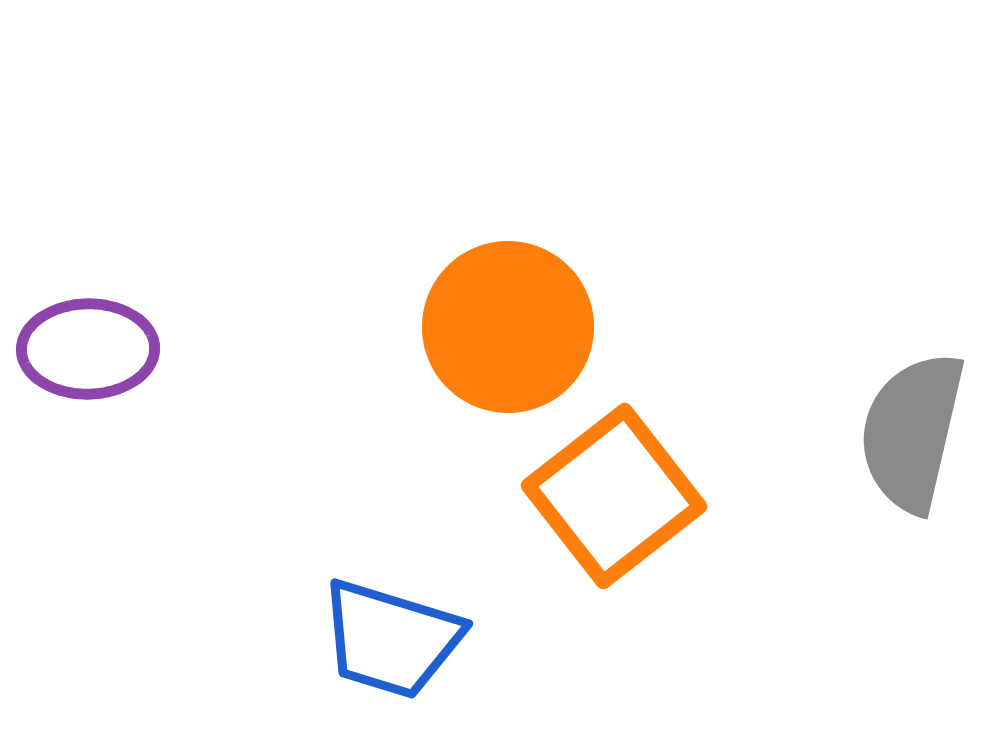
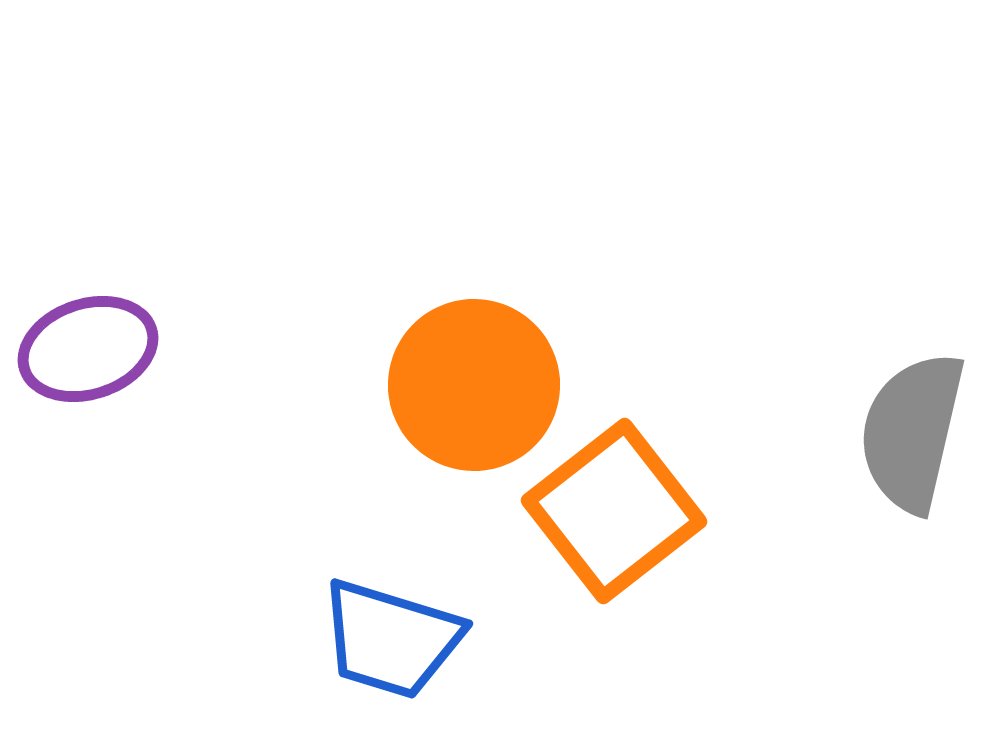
orange circle: moved 34 px left, 58 px down
purple ellipse: rotated 17 degrees counterclockwise
orange square: moved 15 px down
